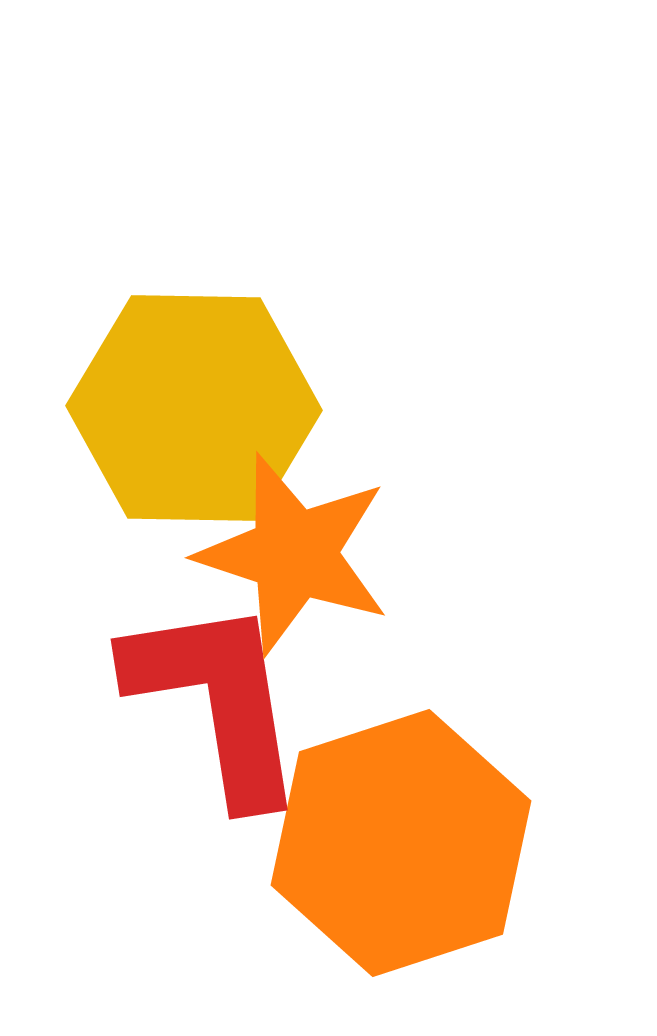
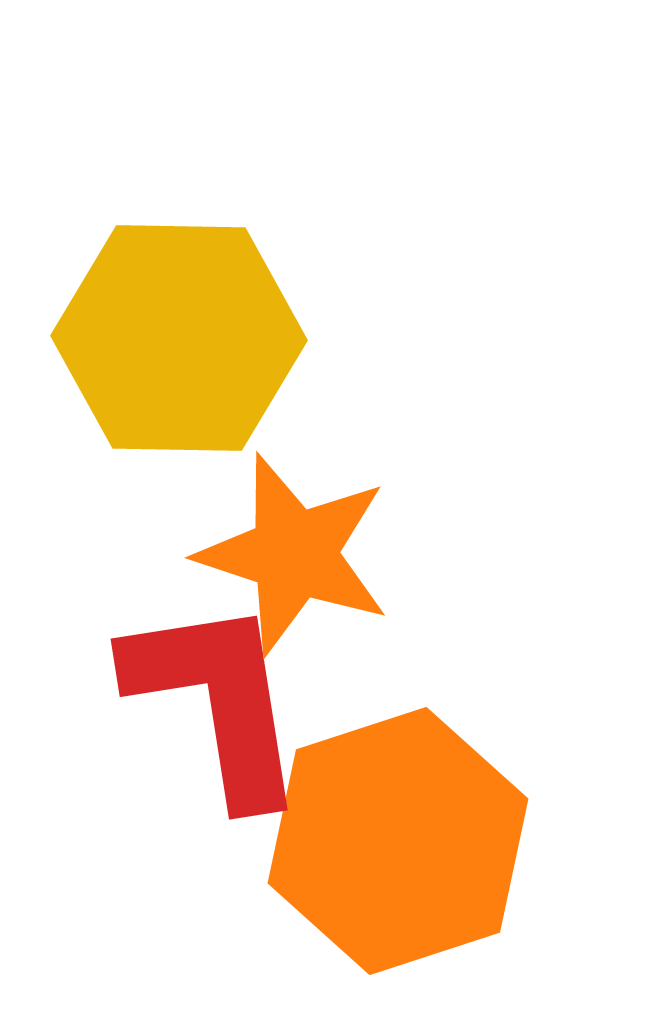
yellow hexagon: moved 15 px left, 70 px up
orange hexagon: moved 3 px left, 2 px up
